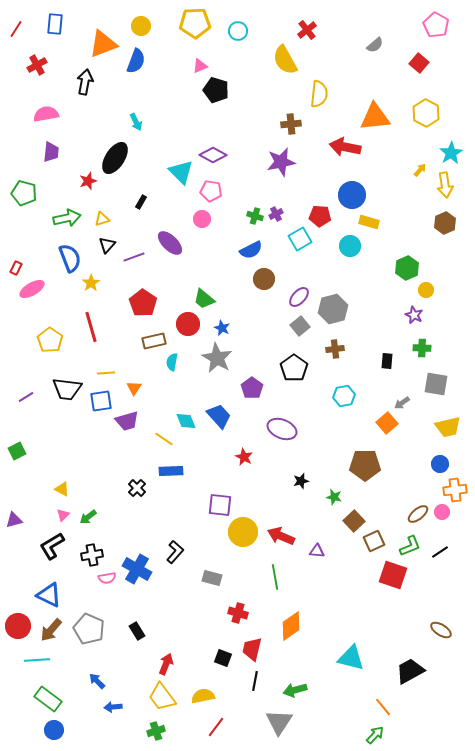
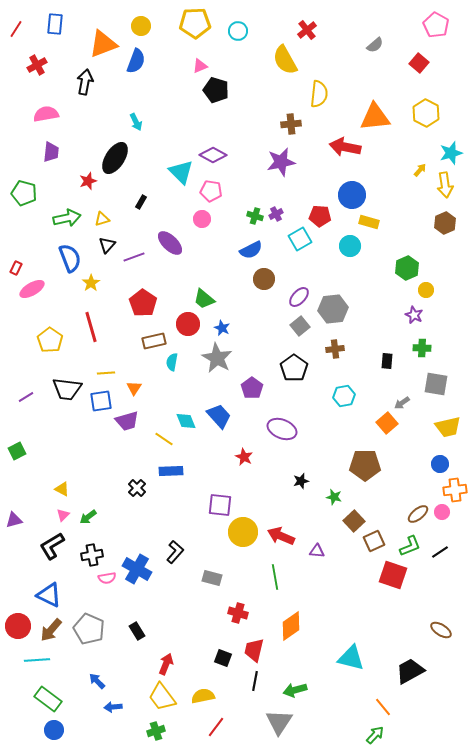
cyan star at (451, 153): rotated 15 degrees clockwise
gray hexagon at (333, 309): rotated 8 degrees clockwise
red trapezoid at (252, 649): moved 2 px right, 1 px down
